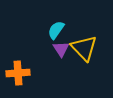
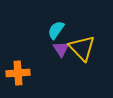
yellow triangle: moved 2 px left
